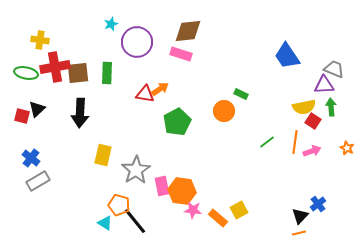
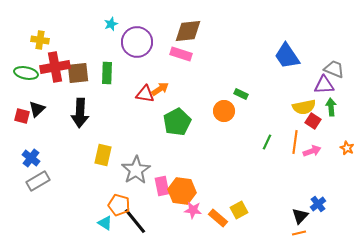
green line at (267, 142): rotated 28 degrees counterclockwise
